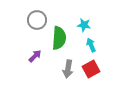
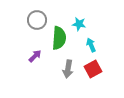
cyan star: moved 5 px left, 1 px up
red square: moved 2 px right
